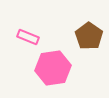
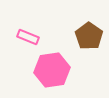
pink hexagon: moved 1 px left, 2 px down
